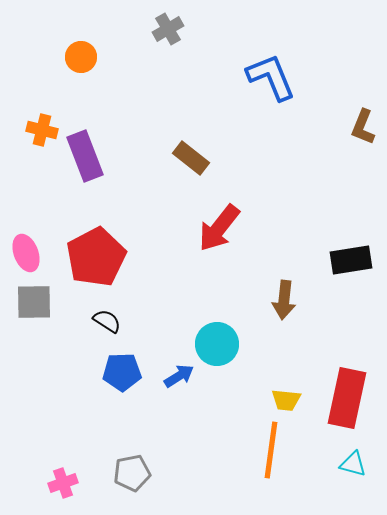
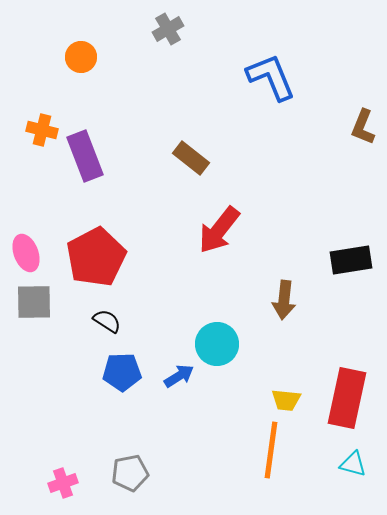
red arrow: moved 2 px down
gray pentagon: moved 2 px left
